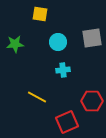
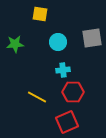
red hexagon: moved 19 px left, 9 px up
